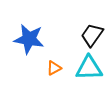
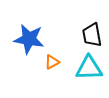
black trapezoid: rotated 45 degrees counterclockwise
orange triangle: moved 2 px left, 6 px up
